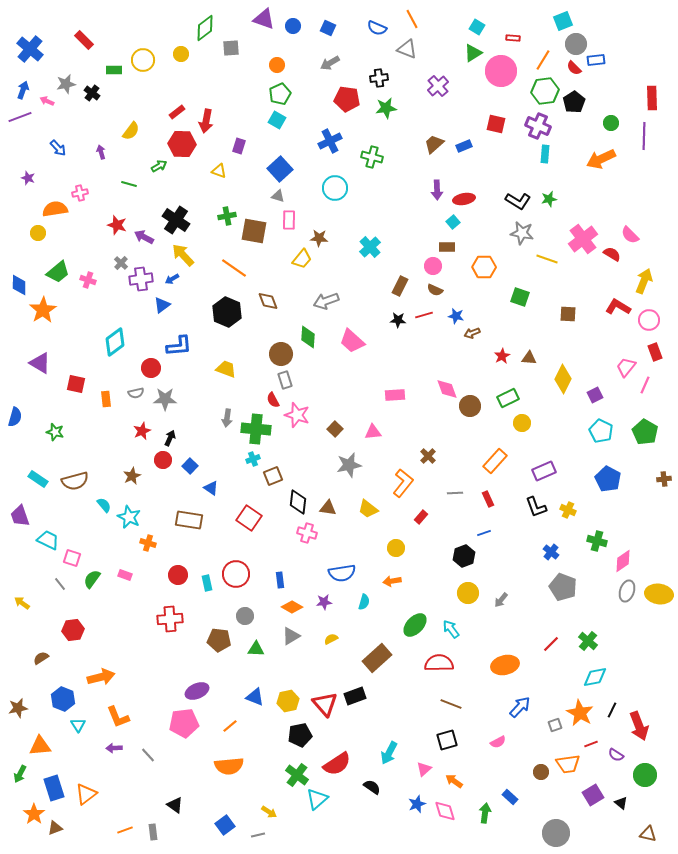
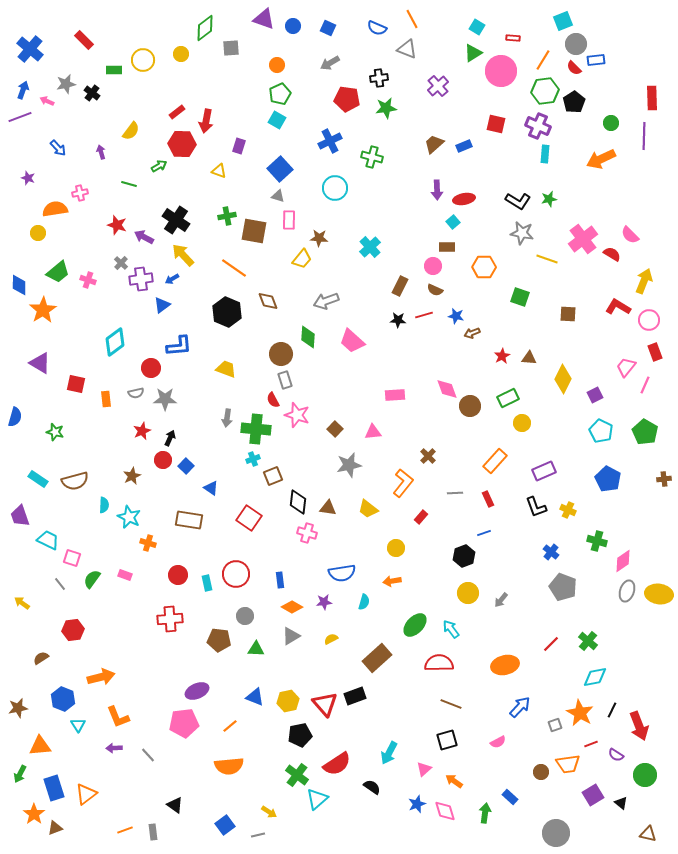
blue square at (190, 466): moved 4 px left
cyan semicircle at (104, 505): rotated 42 degrees clockwise
